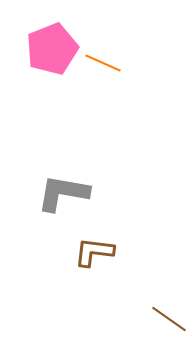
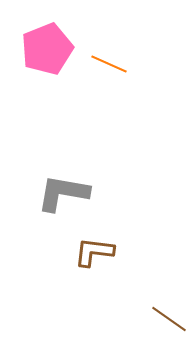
pink pentagon: moved 5 px left
orange line: moved 6 px right, 1 px down
